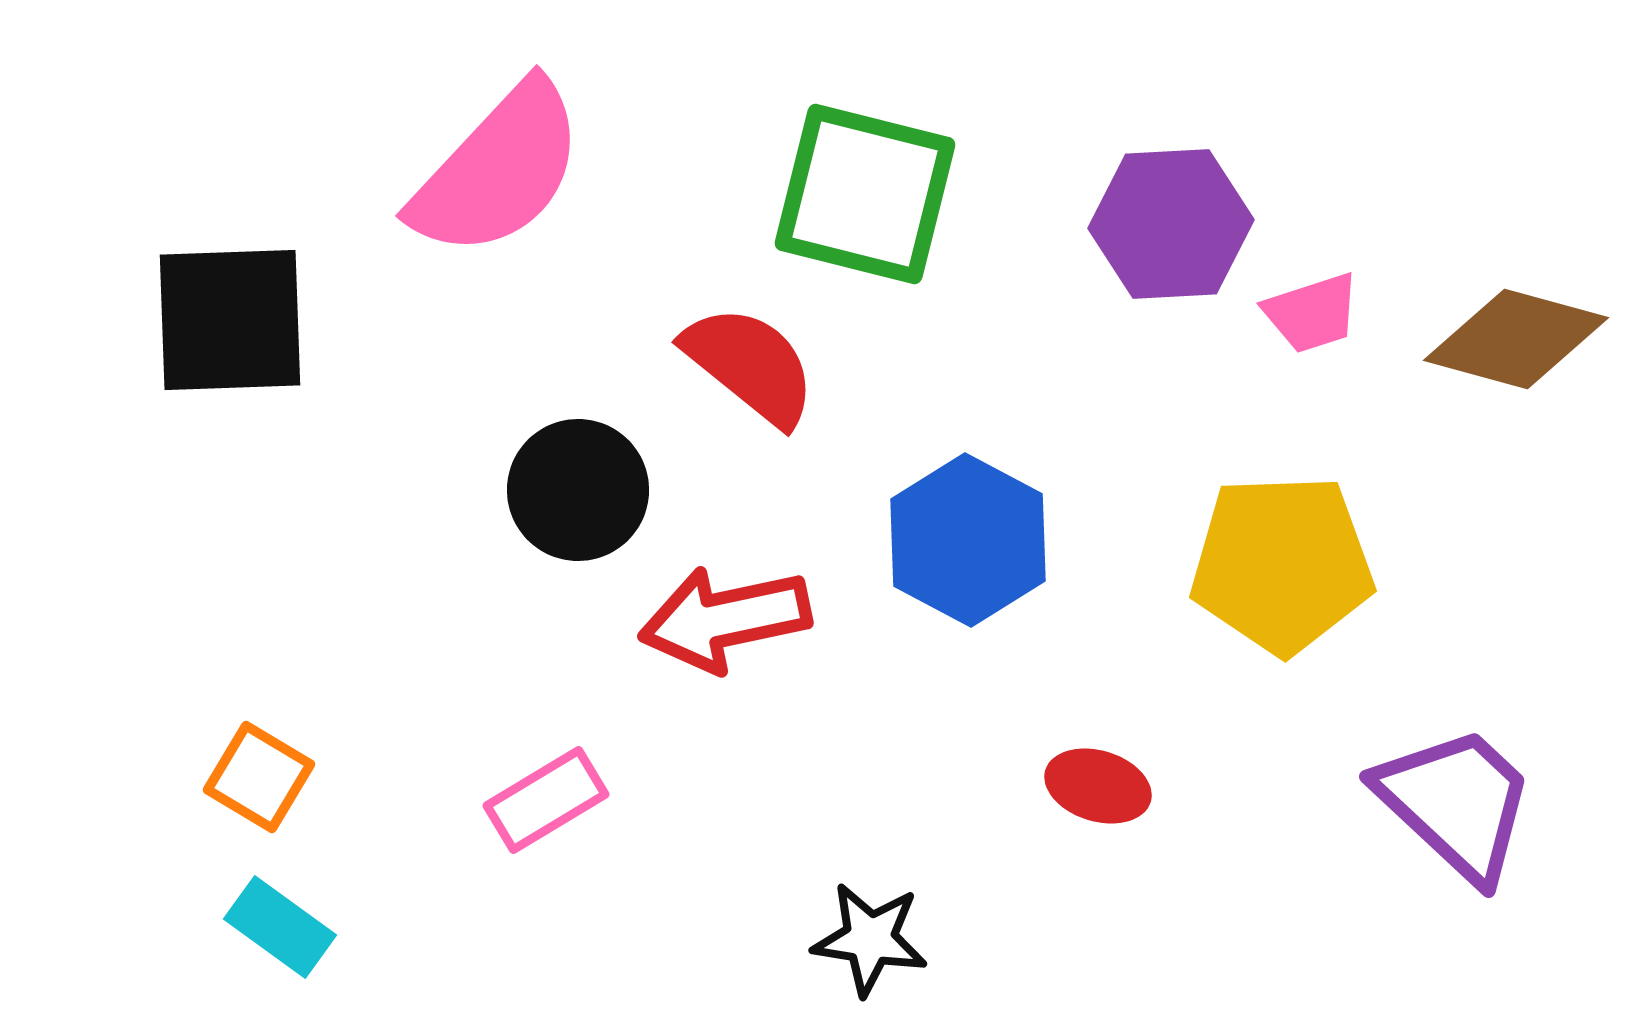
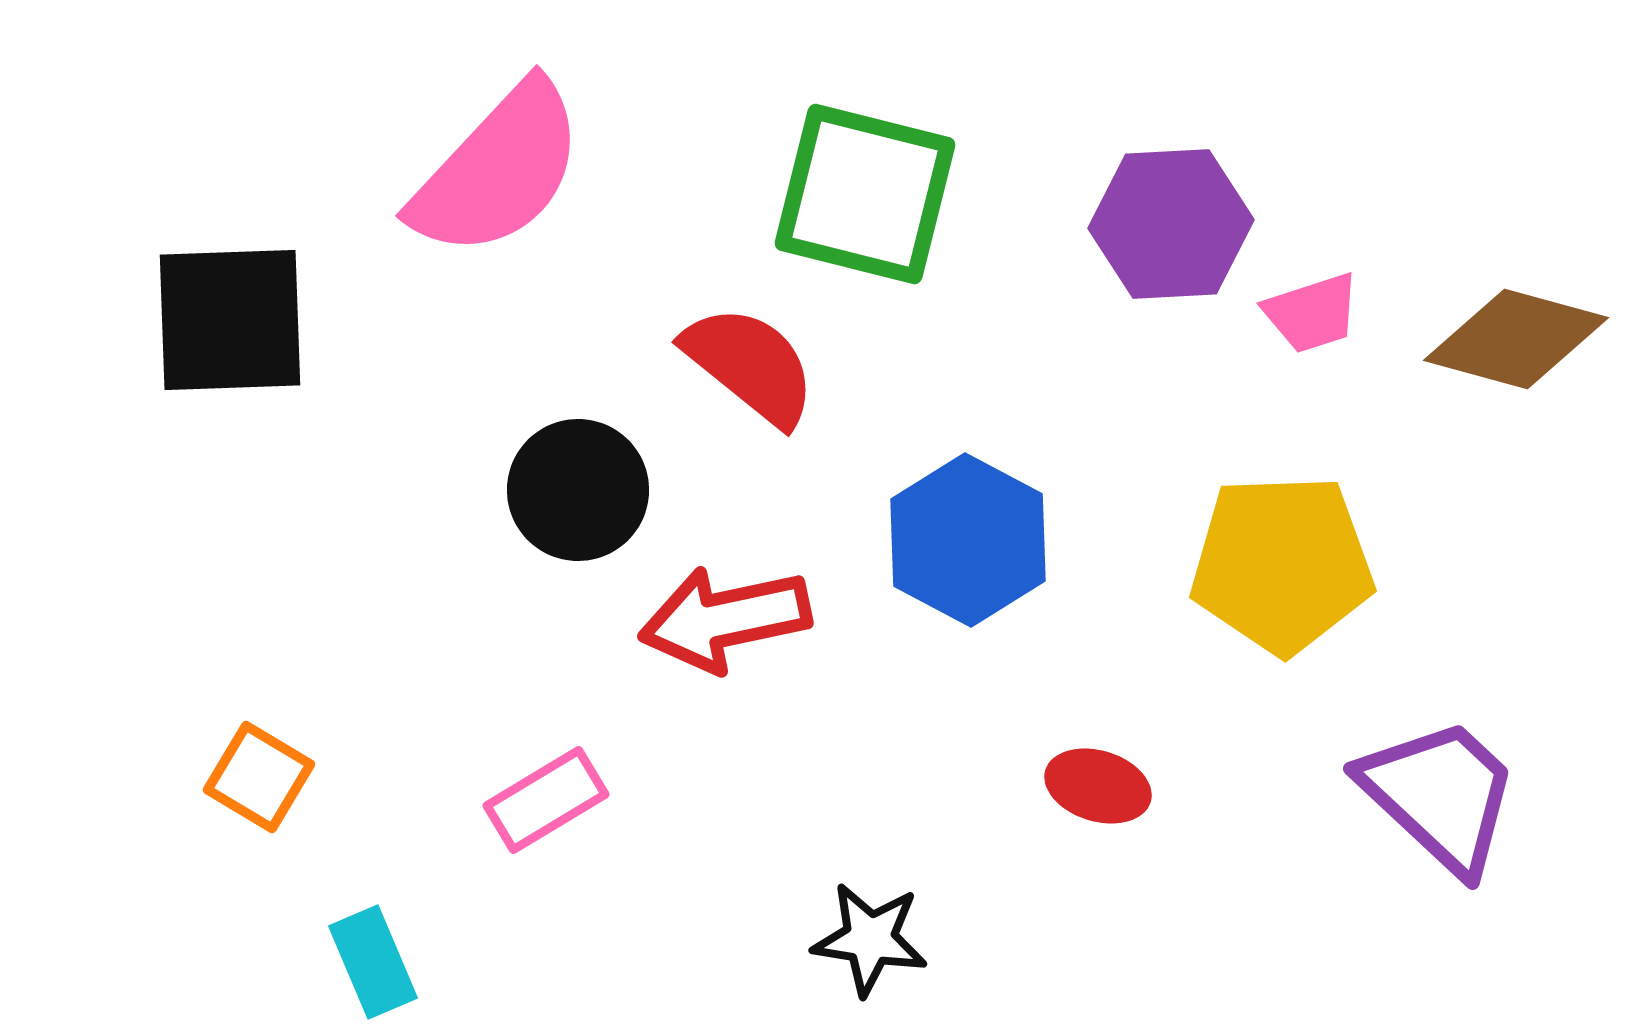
purple trapezoid: moved 16 px left, 8 px up
cyan rectangle: moved 93 px right, 35 px down; rotated 31 degrees clockwise
